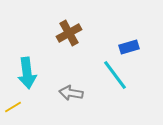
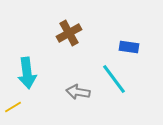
blue rectangle: rotated 24 degrees clockwise
cyan line: moved 1 px left, 4 px down
gray arrow: moved 7 px right, 1 px up
